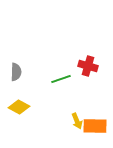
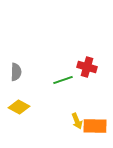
red cross: moved 1 px left, 1 px down
green line: moved 2 px right, 1 px down
